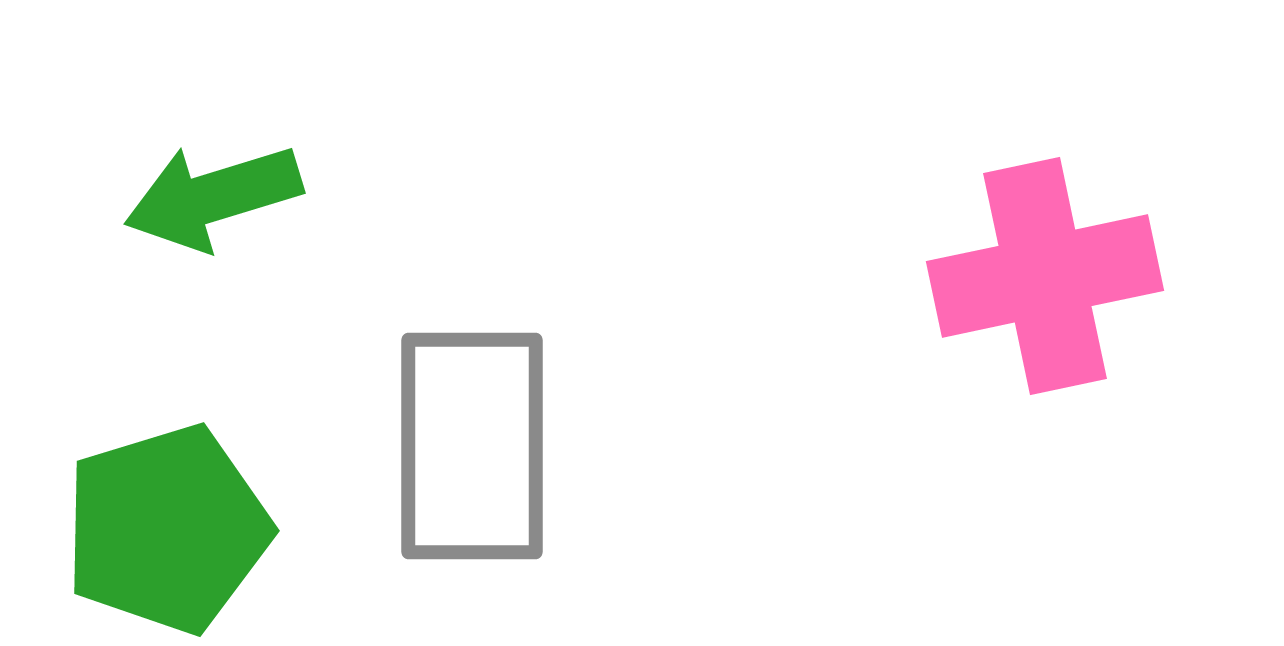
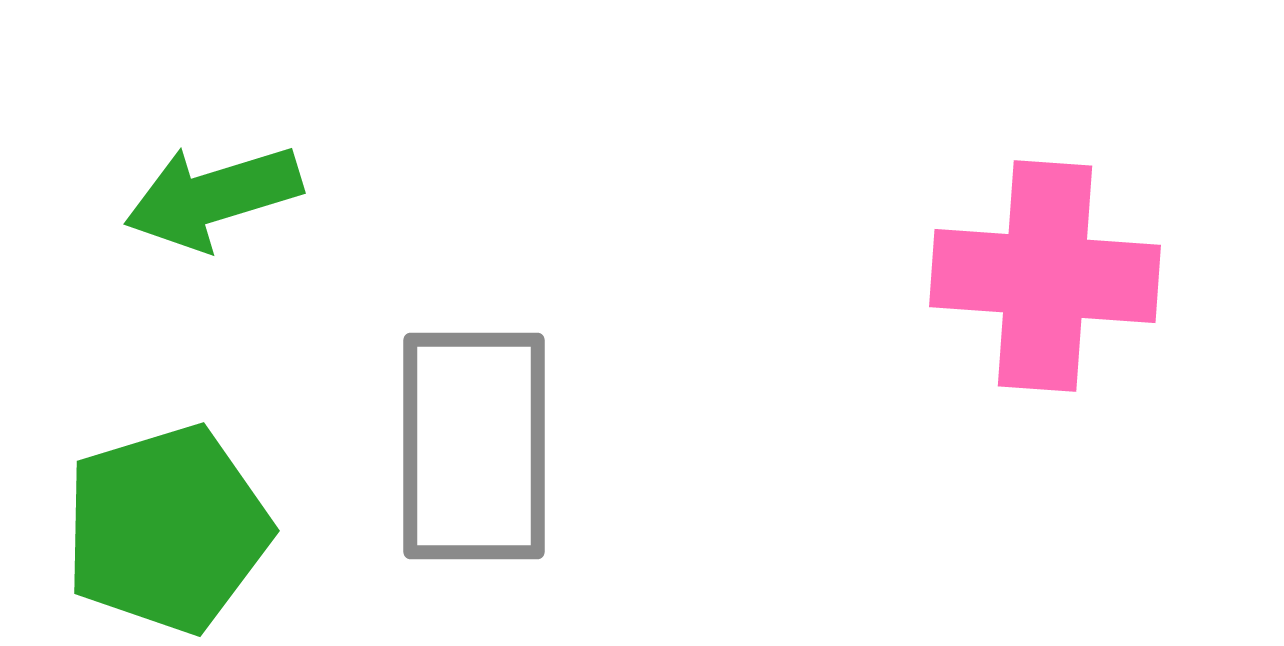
pink cross: rotated 16 degrees clockwise
gray rectangle: moved 2 px right
